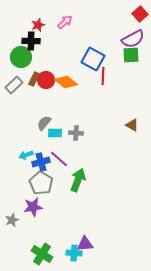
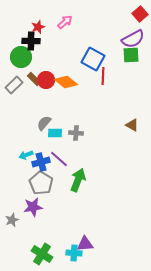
red star: moved 2 px down
brown rectangle: rotated 72 degrees counterclockwise
